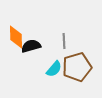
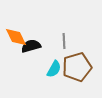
orange diamond: rotated 25 degrees counterclockwise
cyan semicircle: rotated 12 degrees counterclockwise
